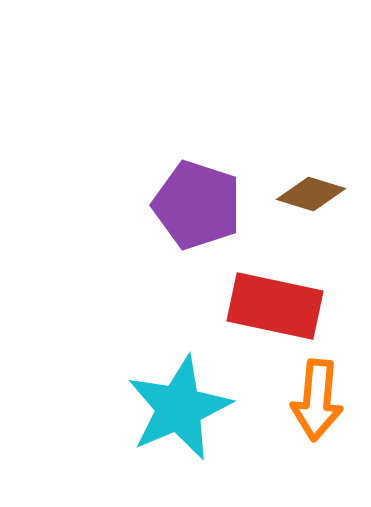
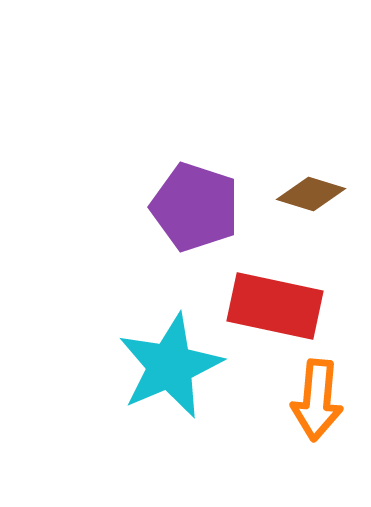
purple pentagon: moved 2 px left, 2 px down
cyan star: moved 9 px left, 42 px up
